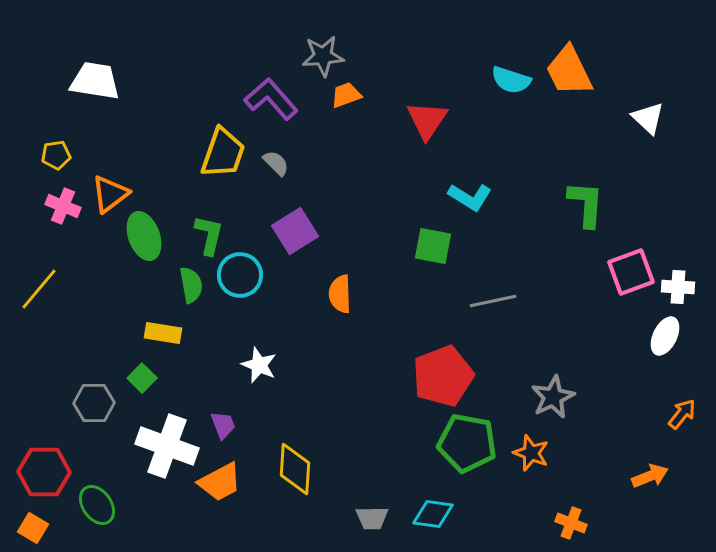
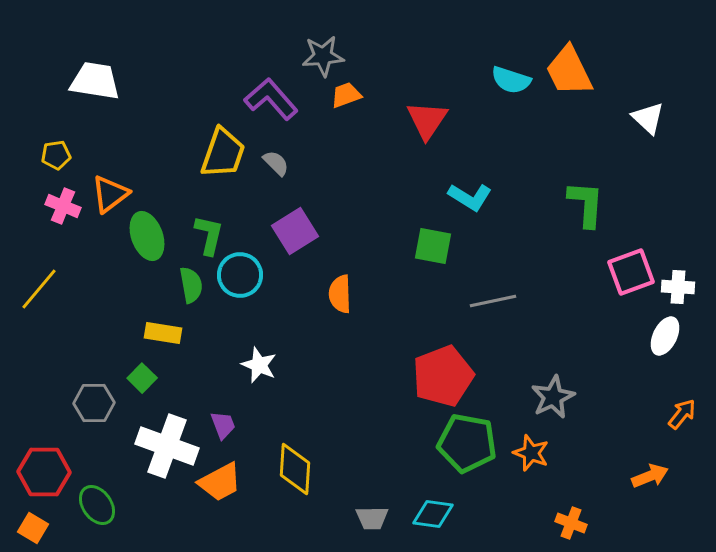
green ellipse at (144, 236): moved 3 px right
